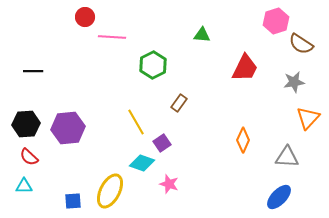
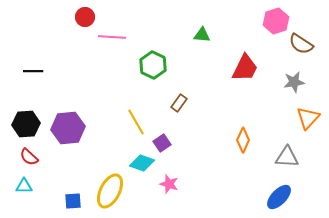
green hexagon: rotated 8 degrees counterclockwise
